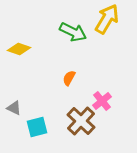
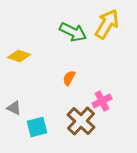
yellow arrow: moved 5 px down
yellow diamond: moved 7 px down
pink cross: rotated 12 degrees clockwise
